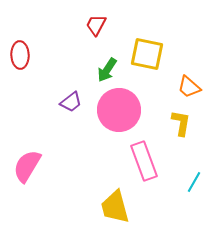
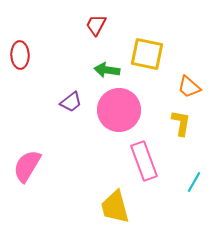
green arrow: rotated 65 degrees clockwise
